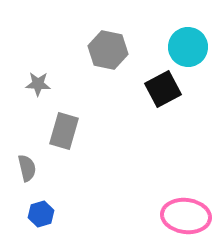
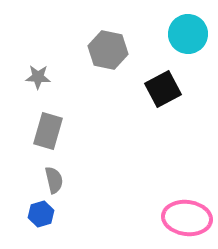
cyan circle: moved 13 px up
gray star: moved 7 px up
gray rectangle: moved 16 px left
gray semicircle: moved 27 px right, 12 px down
pink ellipse: moved 1 px right, 2 px down
